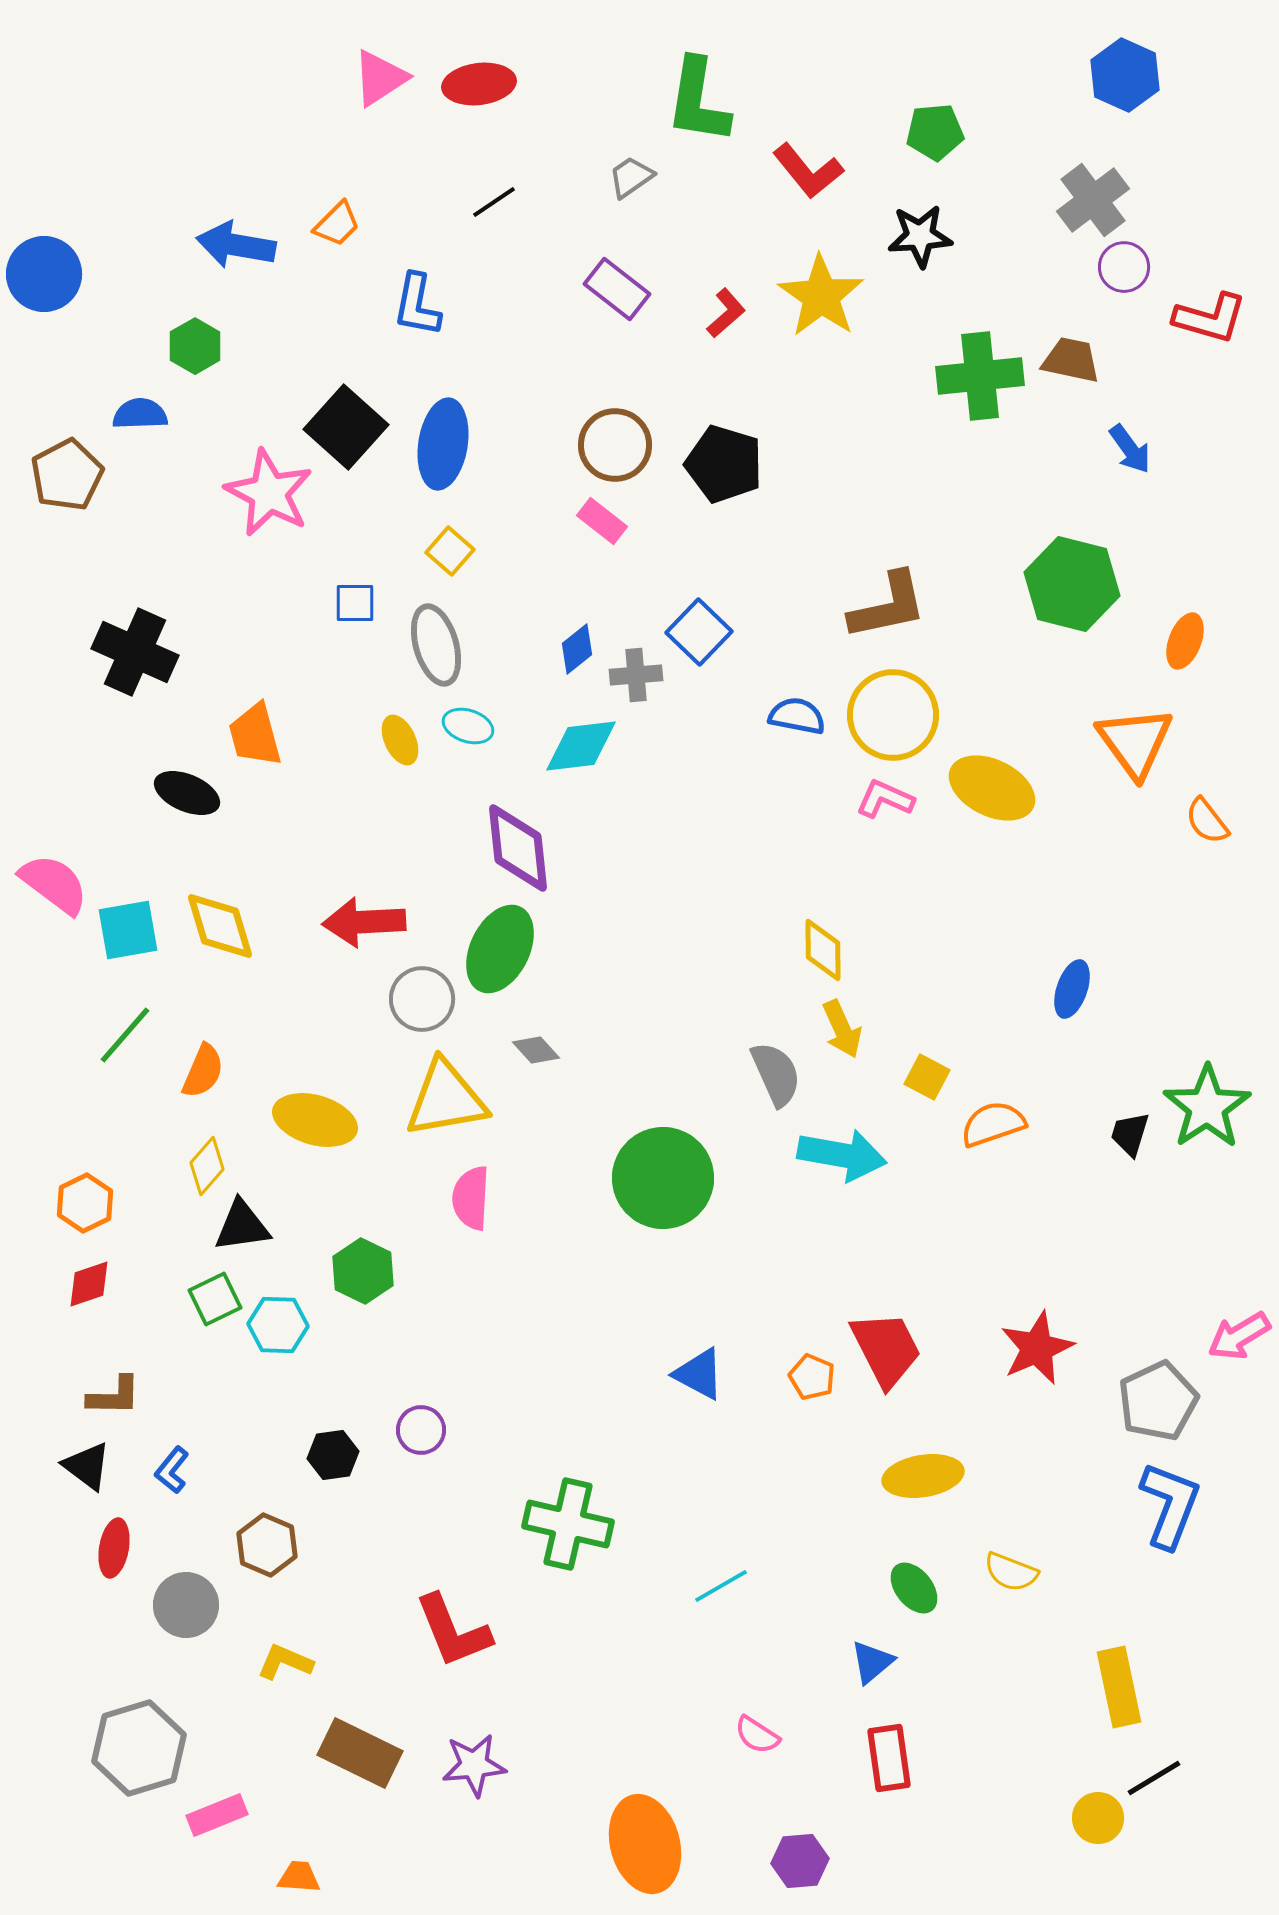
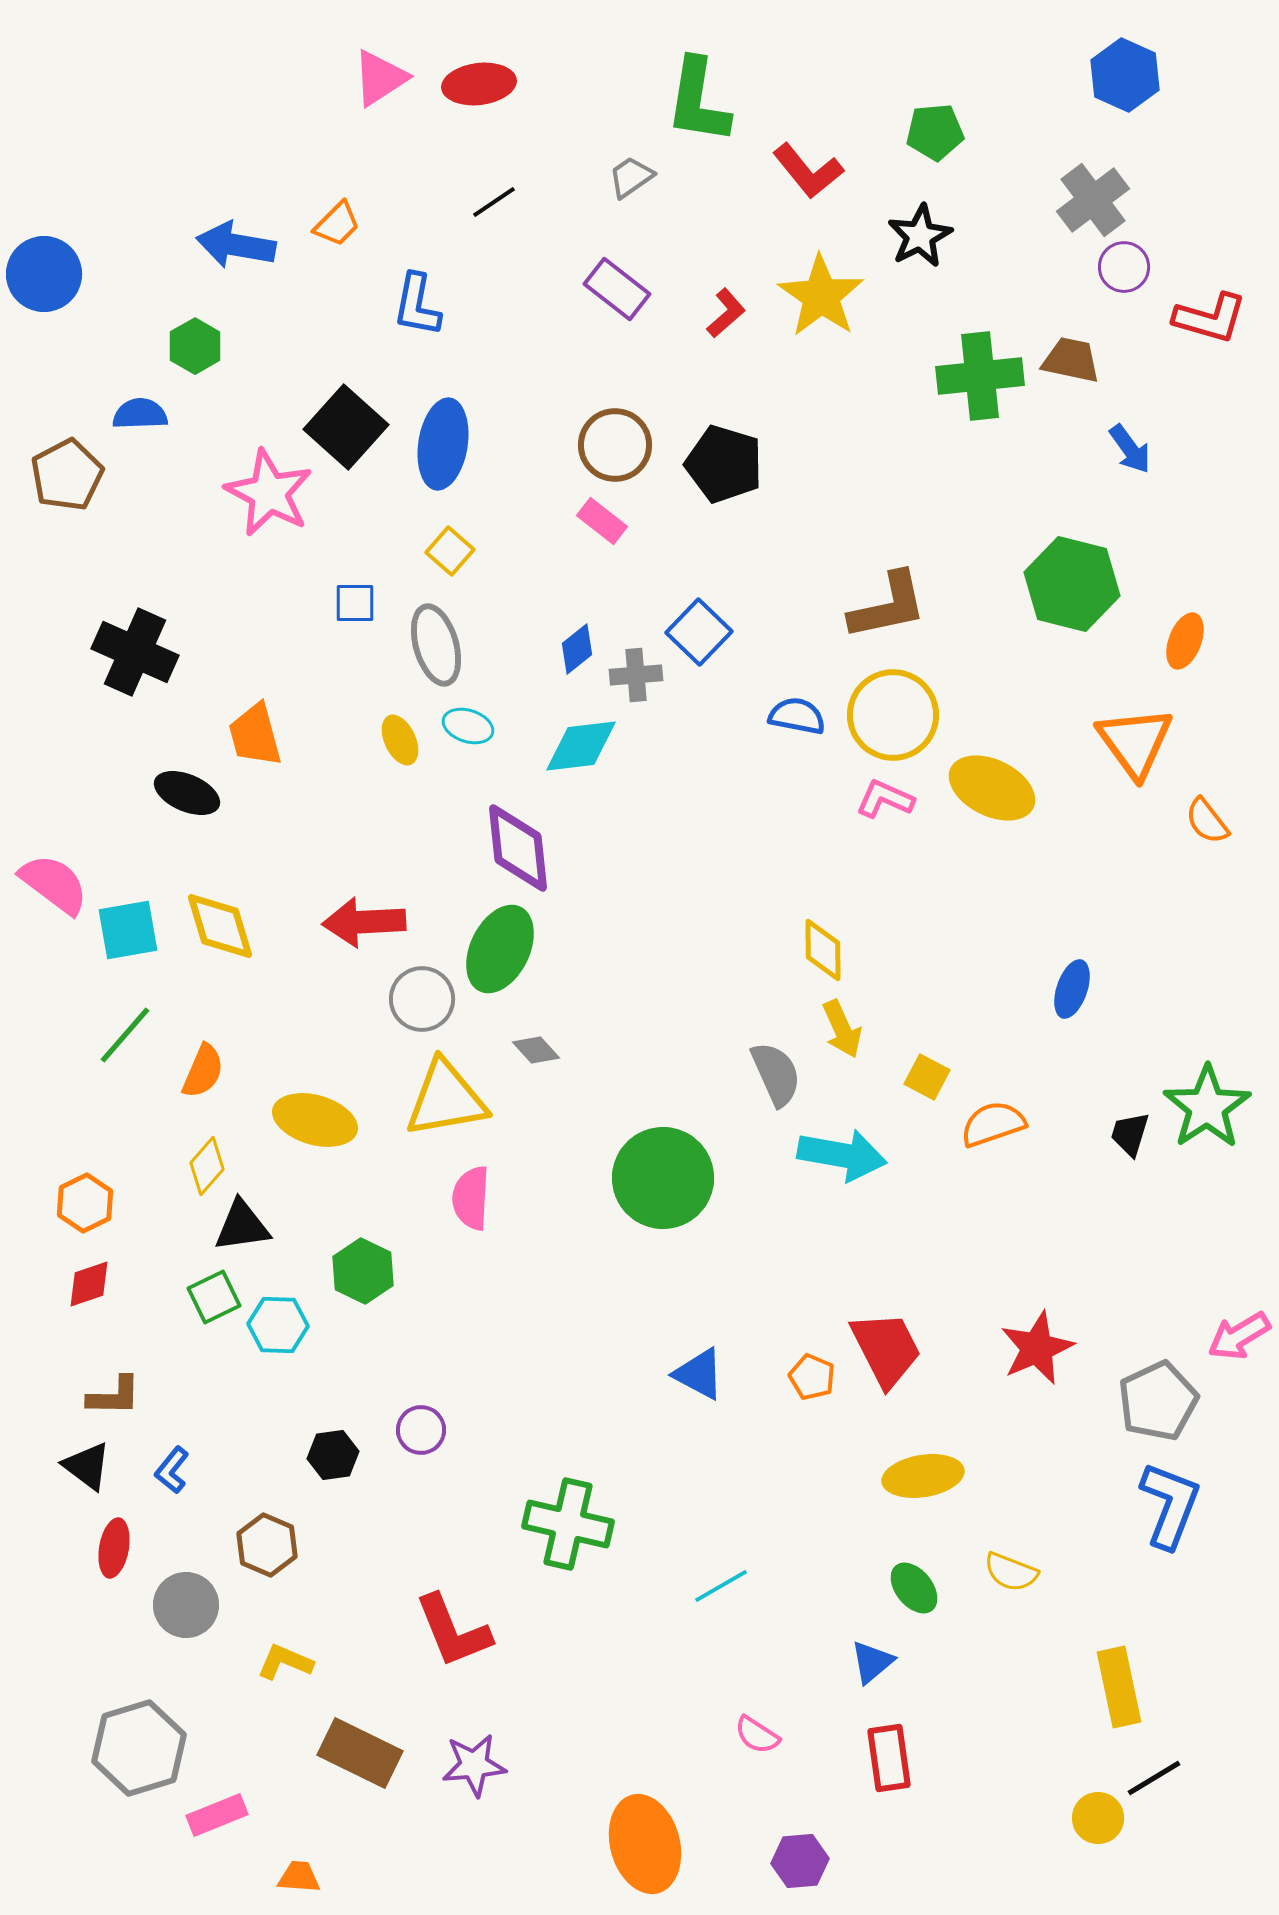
black star at (920, 236): rotated 24 degrees counterclockwise
green square at (215, 1299): moved 1 px left, 2 px up
